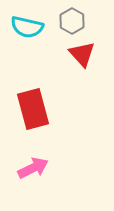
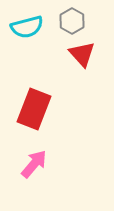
cyan semicircle: rotated 28 degrees counterclockwise
red rectangle: moved 1 px right; rotated 36 degrees clockwise
pink arrow: moved 1 px right, 4 px up; rotated 24 degrees counterclockwise
